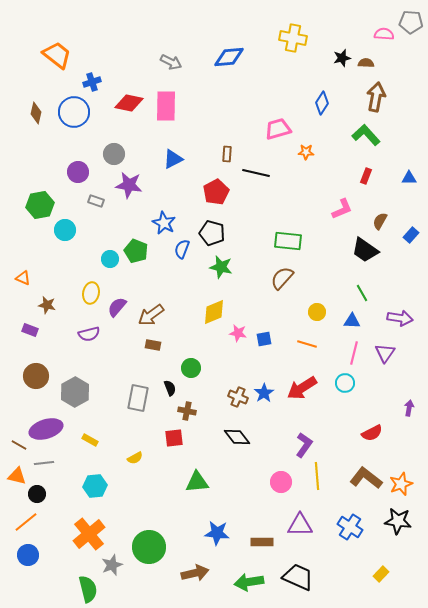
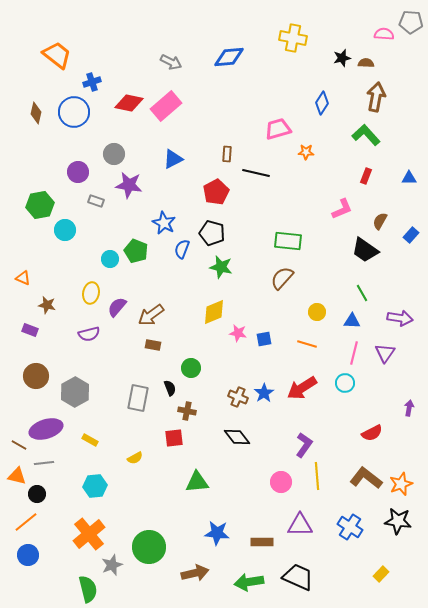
pink rectangle at (166, 106): rotated 48 degrees clockwise
